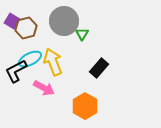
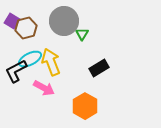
yellow arrow: moved 2 px left
black rectangle: rotated 18 degrees clockwise
